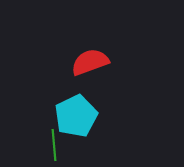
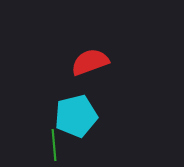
cyan pentagon: rotated 12 degrees clockwise
